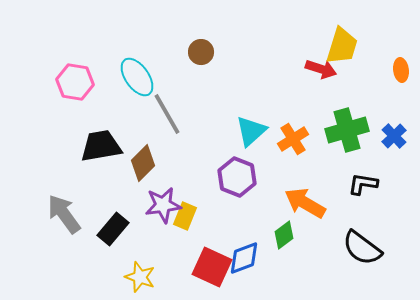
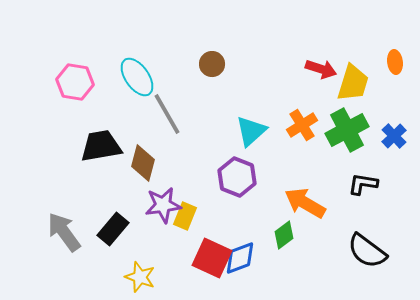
yellow trapezoid: moved 11 px right, 37 px down
brown circle: moved 11 px right, 12 px down
orange ellipse: moved 6 px left, 8 px up
green cross: rotated 12 degrees counterclockwise
orange cross: moved 9 px right, 14 px up
brown diamond: rotated 30 degrees counterclockwise
gray arrow: moved 18 px down
black semicircle: moved 5 px right, 3 px down
blue diamond: moved 4 px left
red square: moved 9 px up
